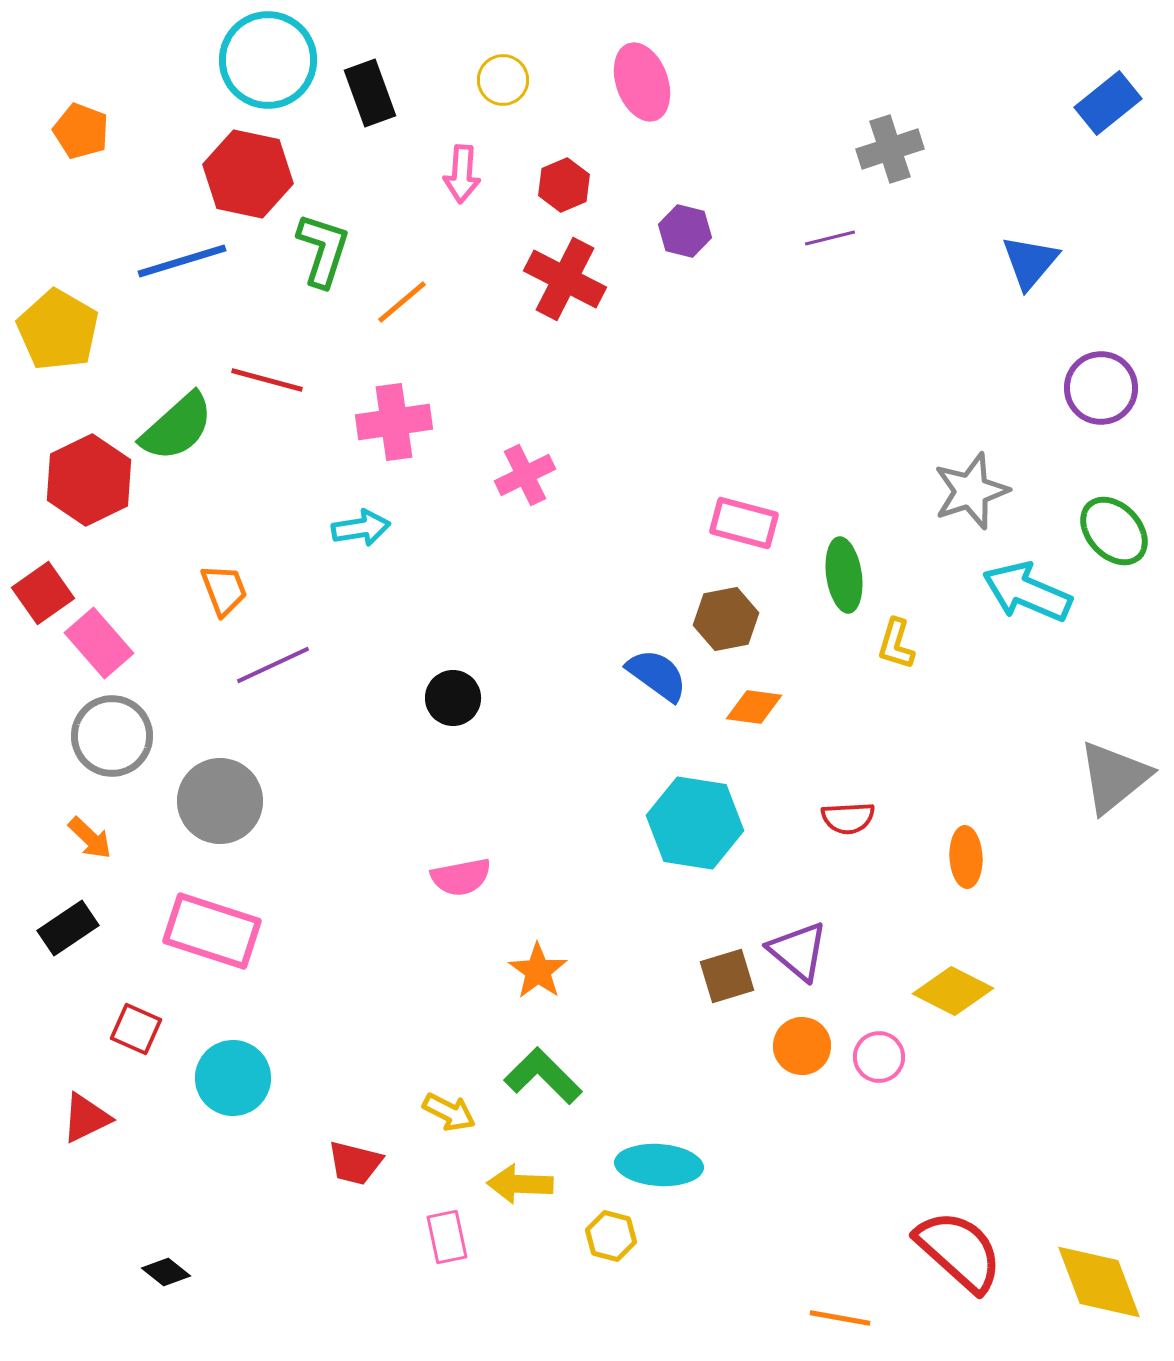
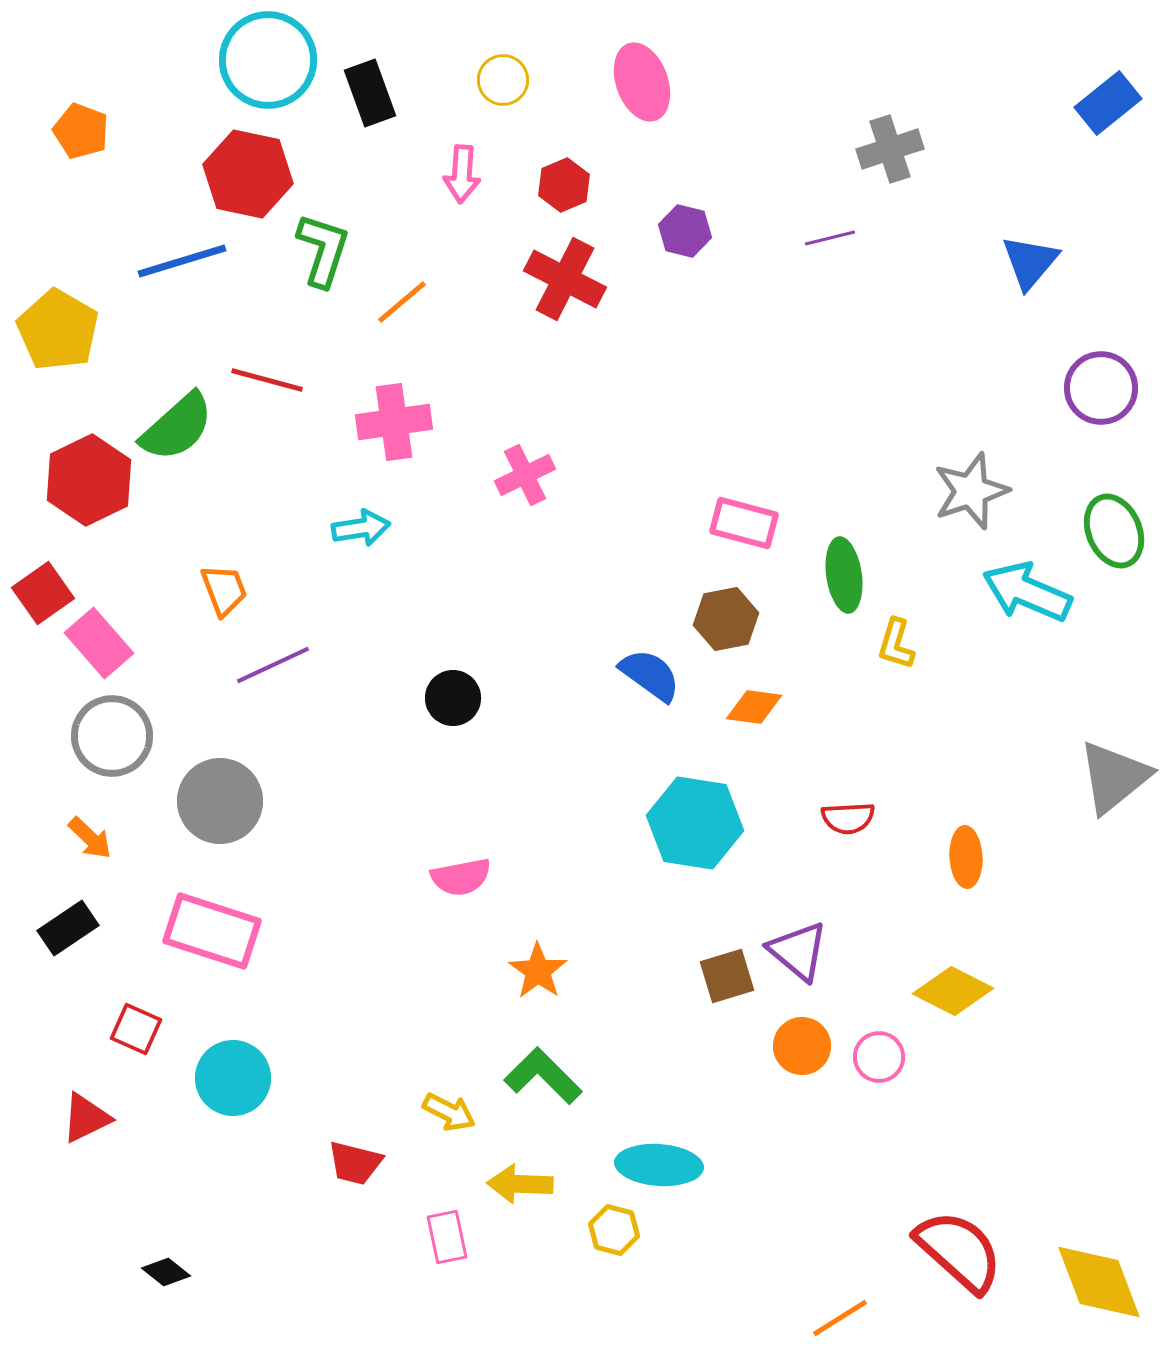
green ellipse at (1114, 531): rotated 20 degrees clockwise
blue semicircle at (657, 675): moved 7 px left
yellow hexagon at (611, 1236): moved 3 px right, 6 px up
orange line at (840, 1318): rotated 42 degrees counterclockwise
